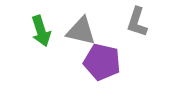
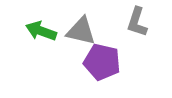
green arrow: rotated 128 degrees clockwise
